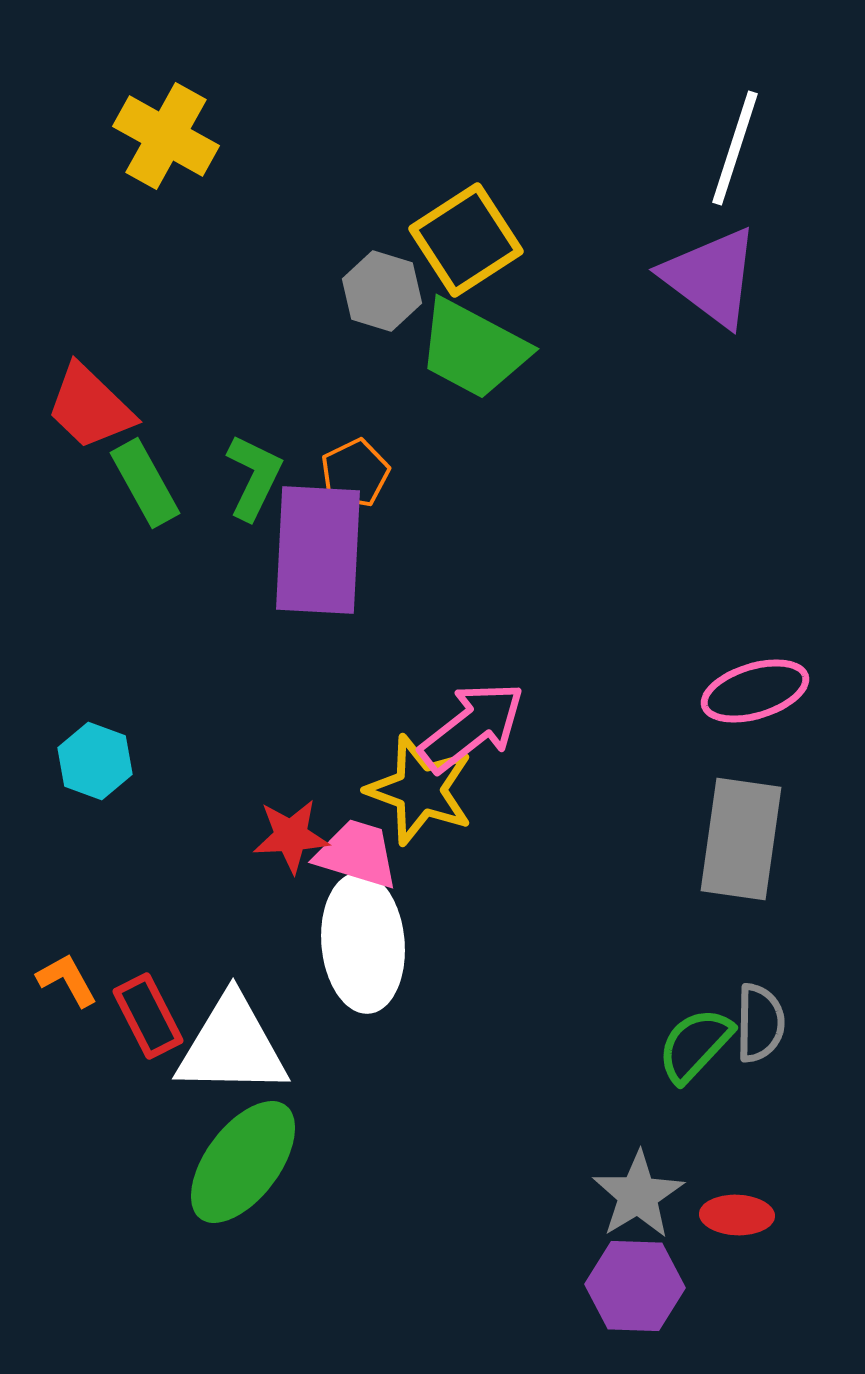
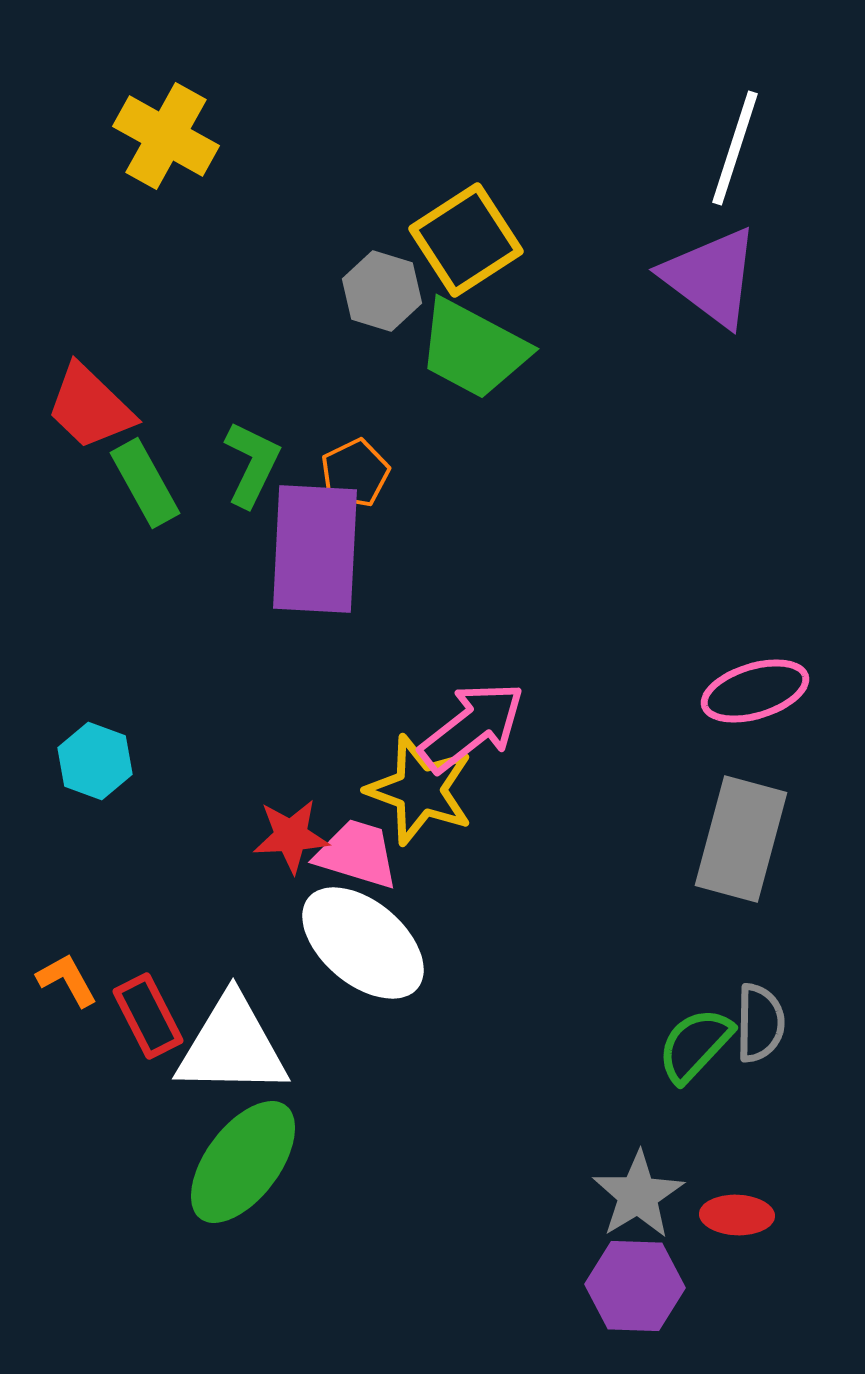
green L-shape: moved 2 px left, 13 px up
purple rectangle: moved 3 px left, 1 px up
gray rectangle: rotated 7 degrees clockwise
white ellipse: rotated 45 degrees counterclockwise
